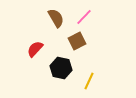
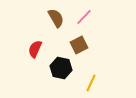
brown square: moved 2 px right, 4 px down
red semicircle: rotated 18 degrees counterclockwise
yellow line: moved 2 px right, 2 px down
